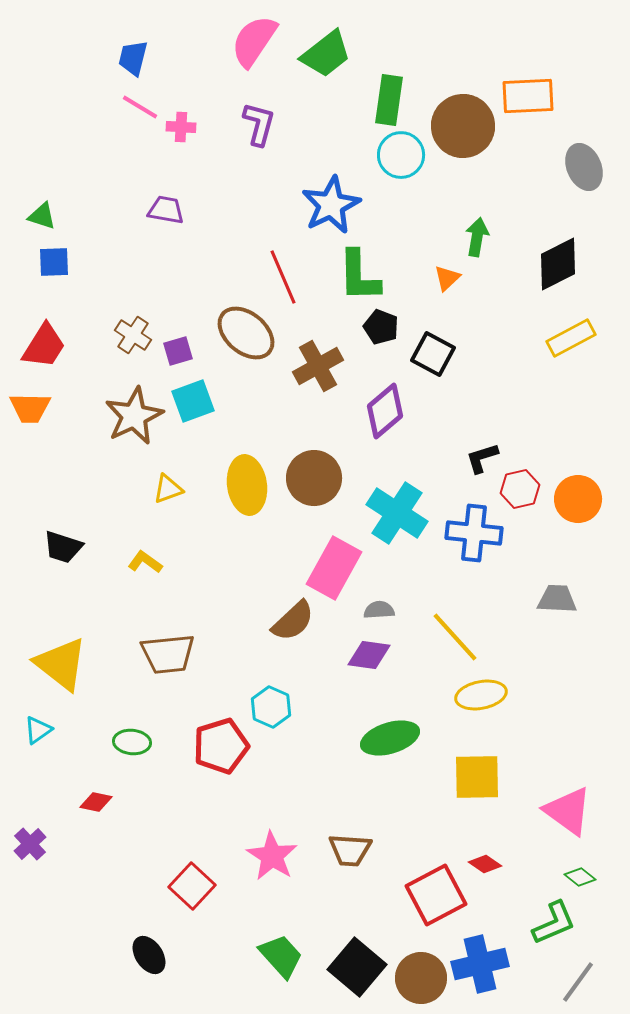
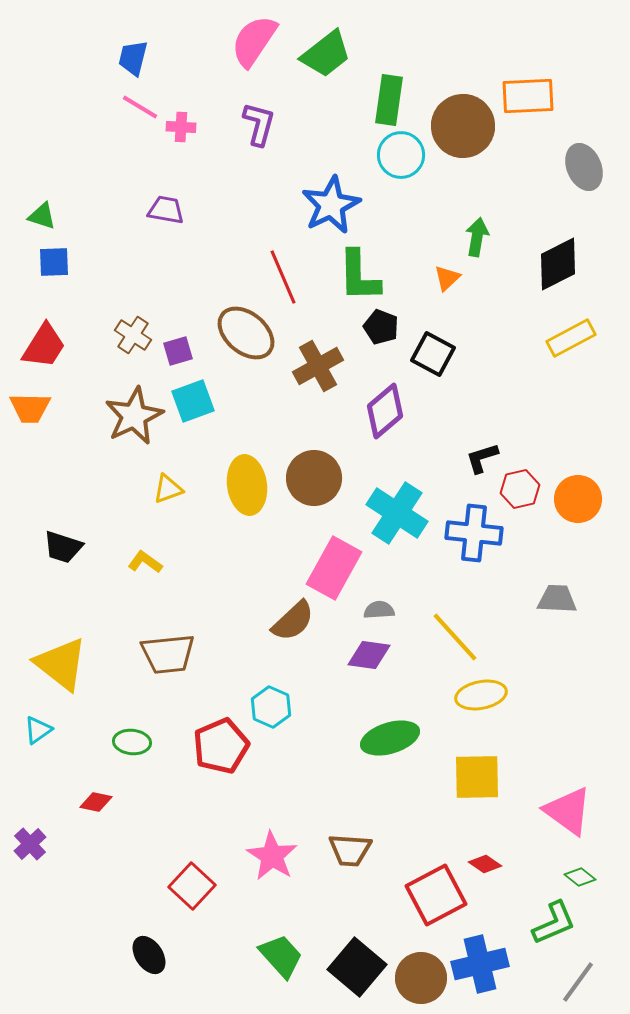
red pentagon at (221, 746): rotated 6 degrees counterclockwise
